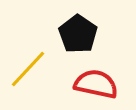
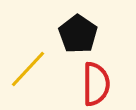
red semicircle: rotated 78 degrees clockwise
